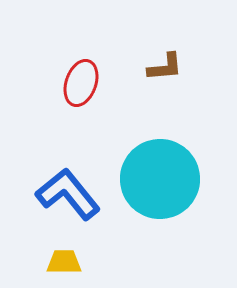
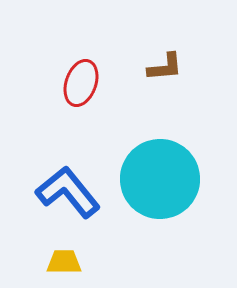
blue L-shape: moved 2 px up
